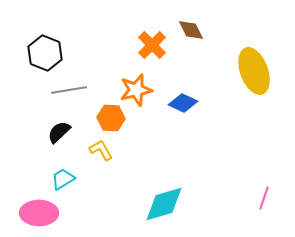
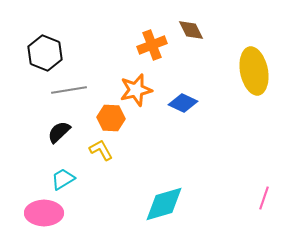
orange cross: rotated 24 degrees clockwise
yellow ellipse: rotated 9 degrees clockwise
pink ellipse: moved 5 px right
